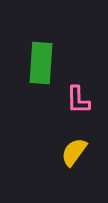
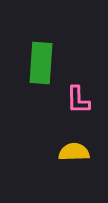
yellow semicircle: rotated 52 degrees clockwise
